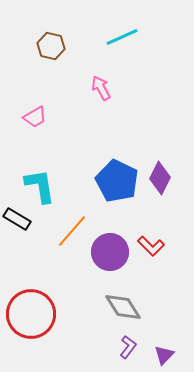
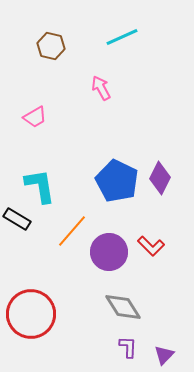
purple circle: moved 1 px left
purple L-shape: rotated 35 degrees counterclockwise
